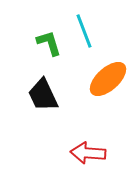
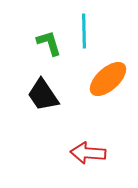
cyan line: rotated 20 degrees clockwise
black trapezoid: rotated 9 degrees counterclockwise
